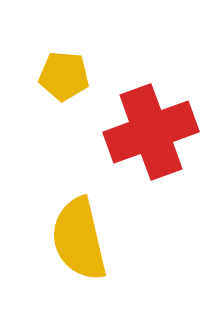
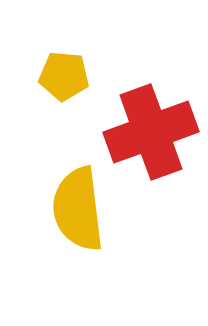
yellow semicircle: moved 1 px left, 30 px up; rotated 6 degrees clockwise
